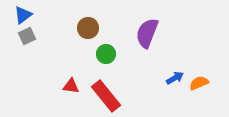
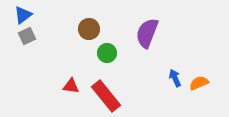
brown circle: moved 1 px right, 1 px down
green circle: moved 1 px right, 1 px up
blue arrow: rotated 84 degrees counterclockwise
